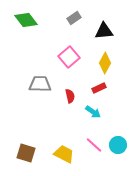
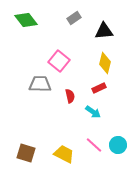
pink square: moved 10 px left, 4 px down; rotated 10 degrees counterclockwise
yellow diamond: rotated 15 degrees counterclockwise
